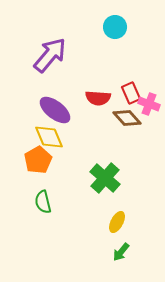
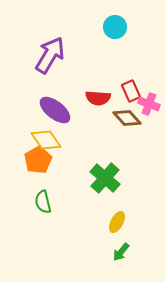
purple arrow: rotated 9 degrees counterclockwise
red rectangle: moved 2 px up
yellow diamond: moved 3 px left, 3 px down; rotated 12 degrees counterclockwise
